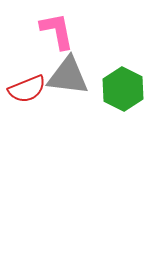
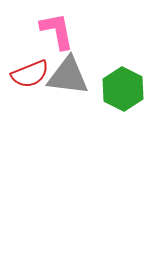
red semicircle: moved 3 px right, 15 px up
